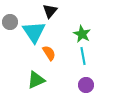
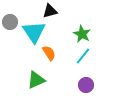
black triangle: rotated 35 degrees clockwise
cyan line: rotated 48 degrees clockwise
